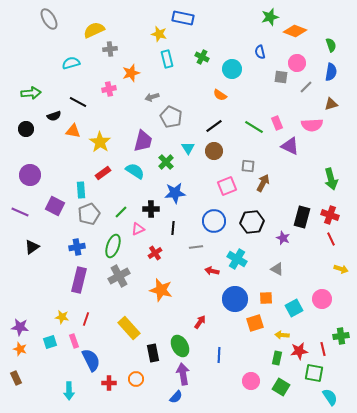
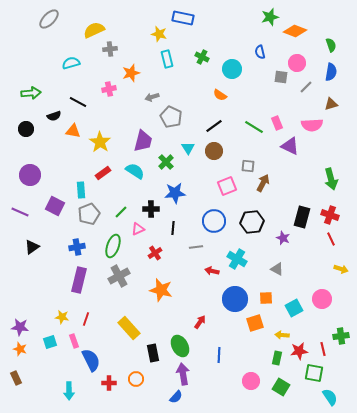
gray ellipse at (49, 19): rotated 75 degrees clockwise
